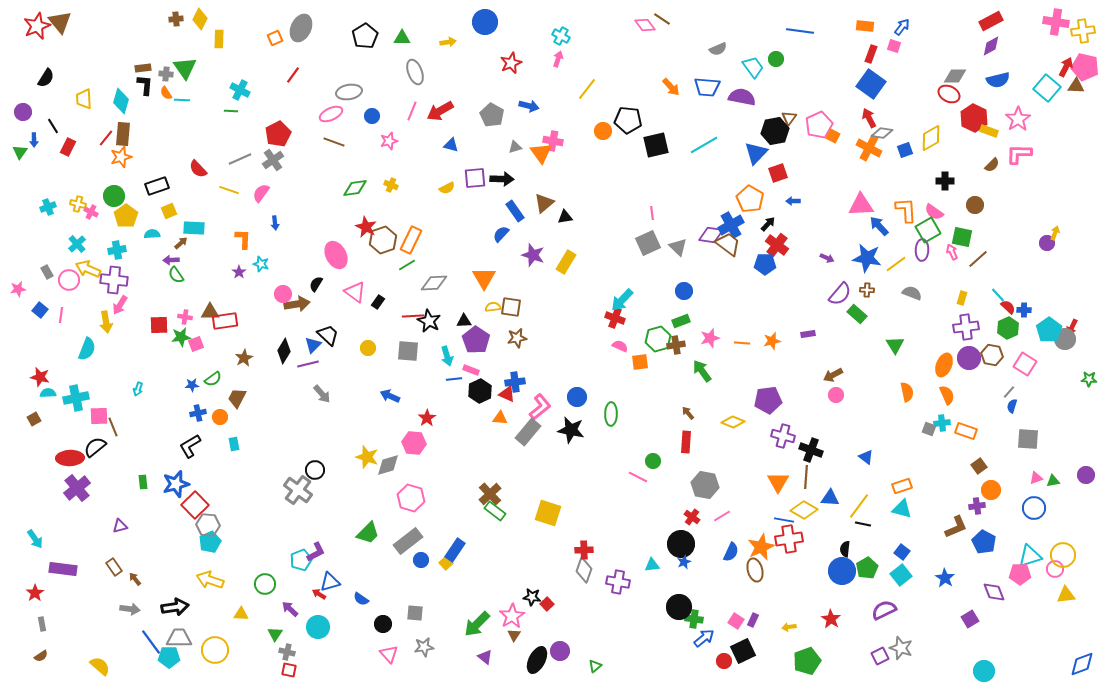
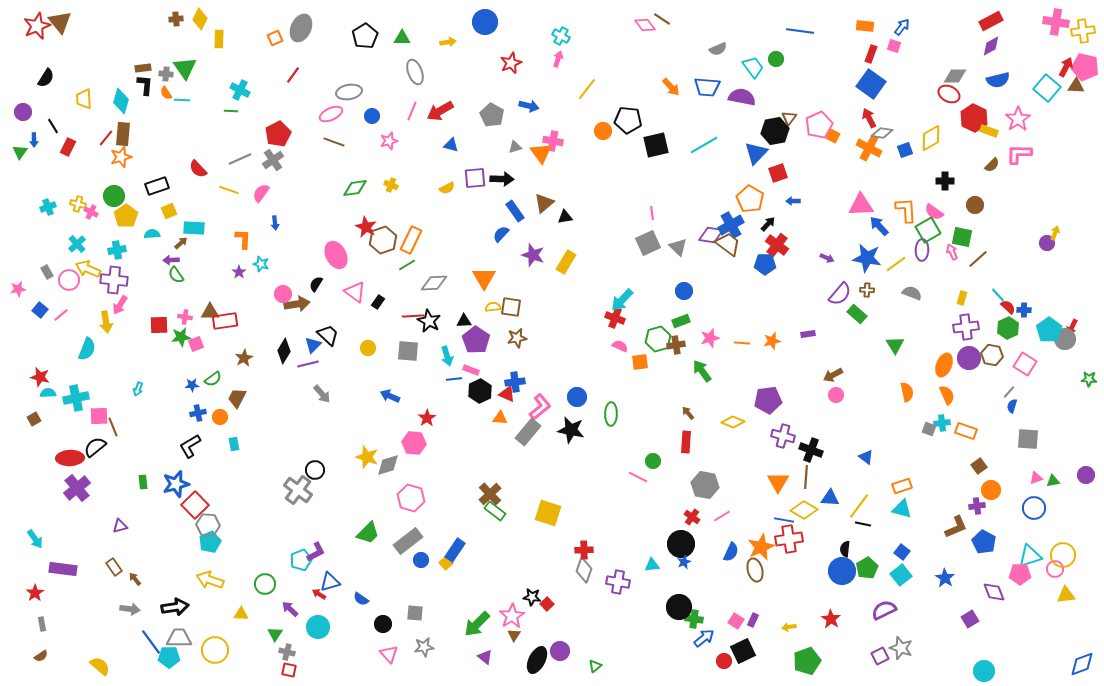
pink line at (61, 315): rotated 42 degrees clockwise
